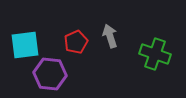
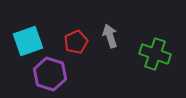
cyan square: moved 3 px right, 4 px up; rotated 12 degrees counterclockwise
purple hexagon: rotated 12 degrees clockwise
